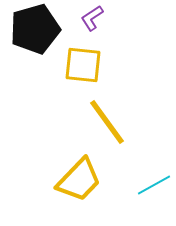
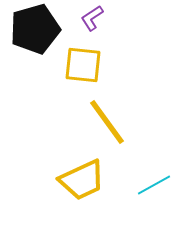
yellow trapezoid: moved 3 px right; rotated 21 degrees clockwise
